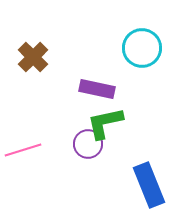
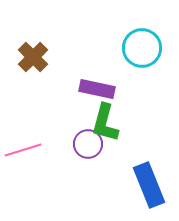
green L-shape: rotated 63 degrees counterclockwise
